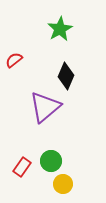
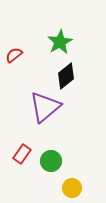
green star: moved 13 px down
red semicircle: moved 5 px up
black diamond: rotated 28 degrees clockwise
red rectangle: moved 13 px up
yellow circle: moved 9 px right, 4 px down
